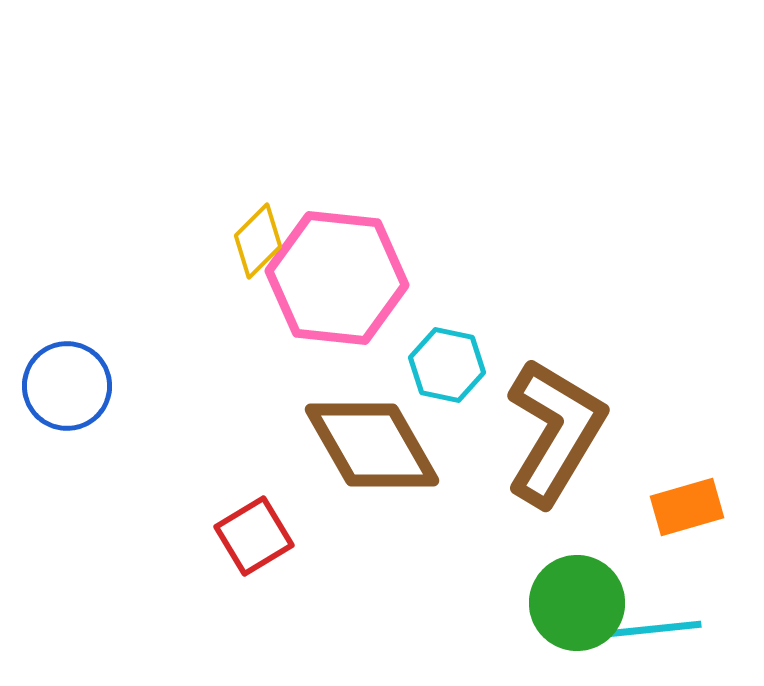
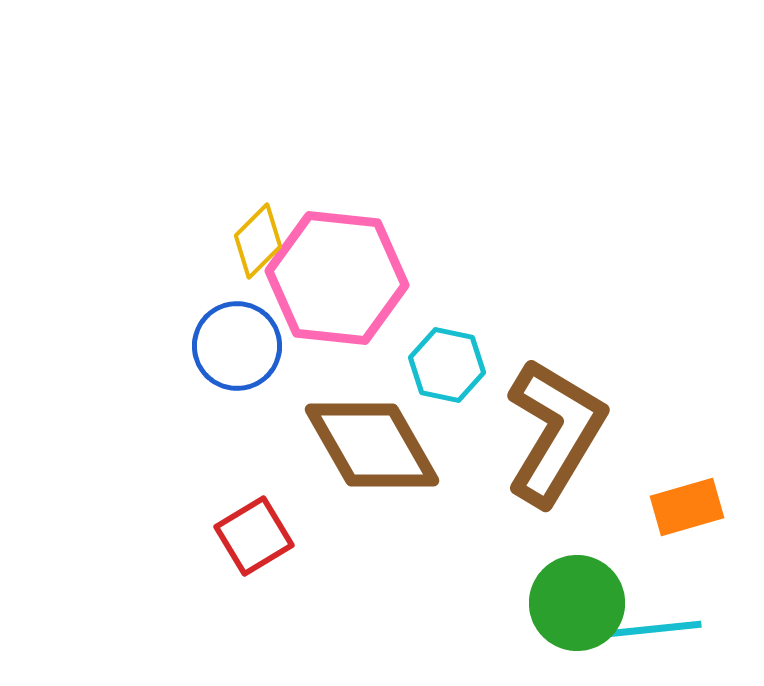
blue circle: moved 170 px right, 40 px up
